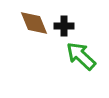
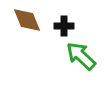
brown diamond: moved 7 px left, 3 px up
